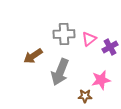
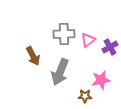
pink triangle: moved 1 px left, 1 px down
brown arrow: rotated 84 degrees counterclockwise
